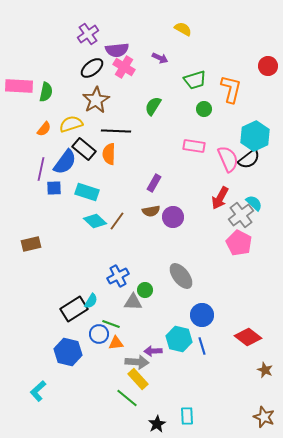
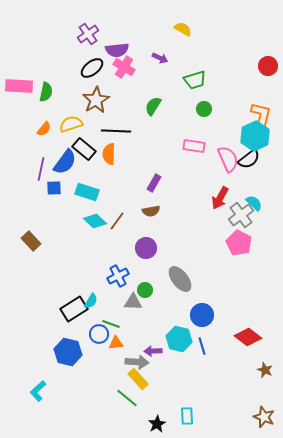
orange L-shape at (231, 89): moved 30 px right, 27 px down
purple circle at (173, 217): moved 27 px left, 31 px down
brown rectangle at (31, 244): moved 3 px up; rotated 60 degrees clockwise
gray ellipse at (181, 276): moved 1 px left, 3 px down
